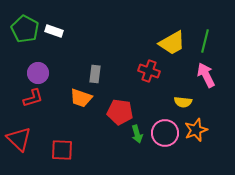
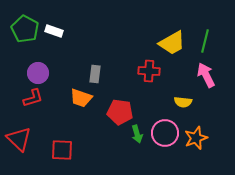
red cross: rotated 15 degrees counterclockwise
orange star: moved 8 px down
